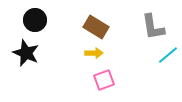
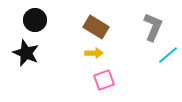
gray L-shape: rotated 148 degrees counterclockwise
